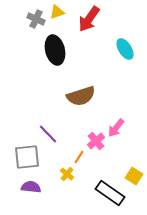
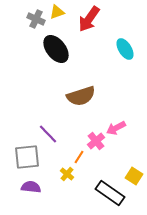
black ellipse: moved 1 px right, 1 px up; rotated 24 degrees counterclockwise
pink arrow: rotated 24 degrees clockwise
